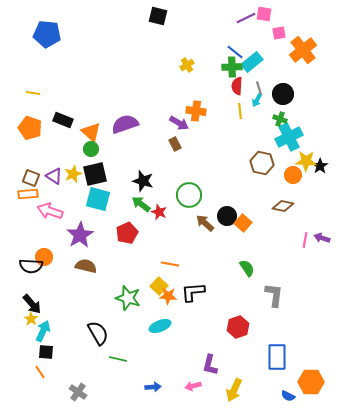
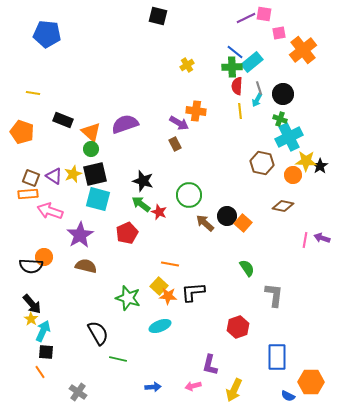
orange pentagon at (30, 128): moved 8 px left, 4 px down
